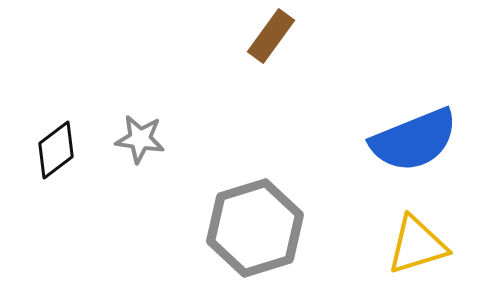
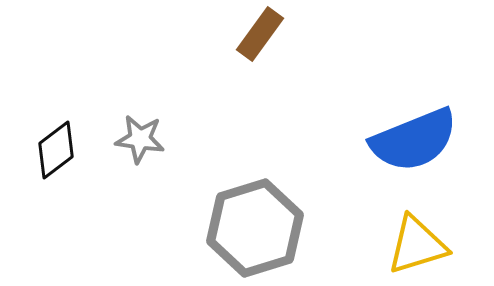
brown rectangle: moved 11 px left, 2 px up
